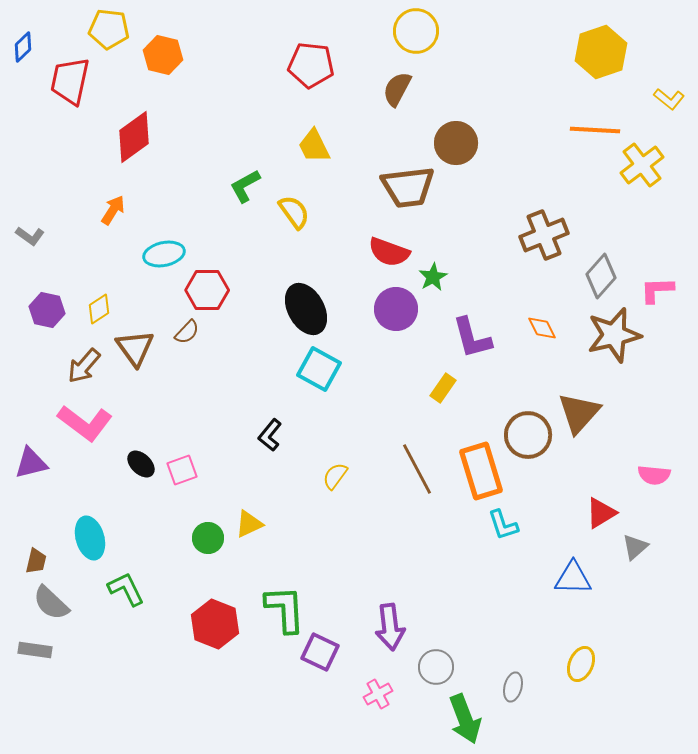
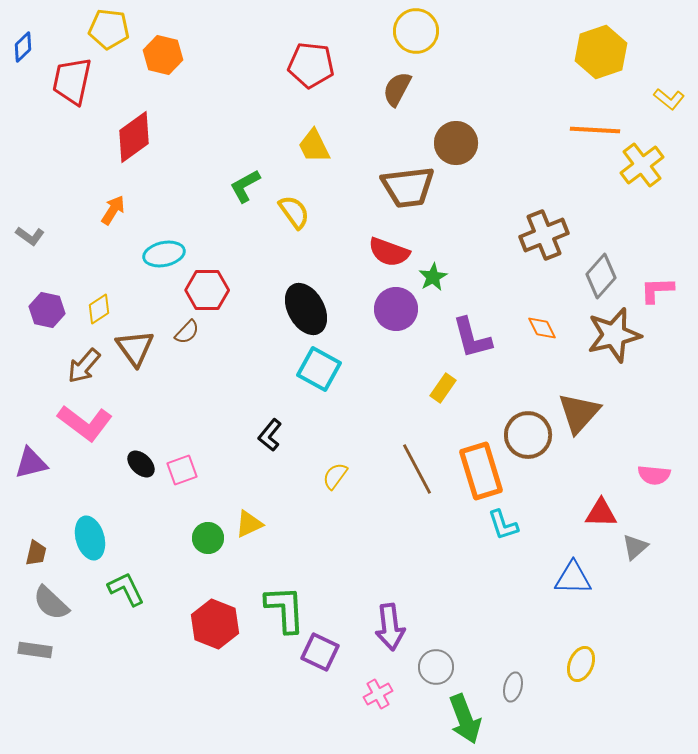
red trapezoid at (70, 81): moved 2 px right
red triangle at (601, 513): rotated 32 degrees clockwise
brown trapezoid at (36, 561): moved 8 px up
